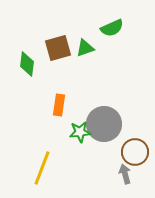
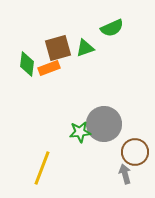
orange rectangle: moved 10 px left, 37 px up; rotated 60 degrees clockwise
